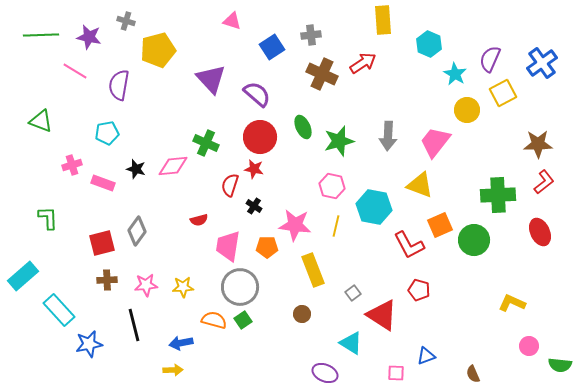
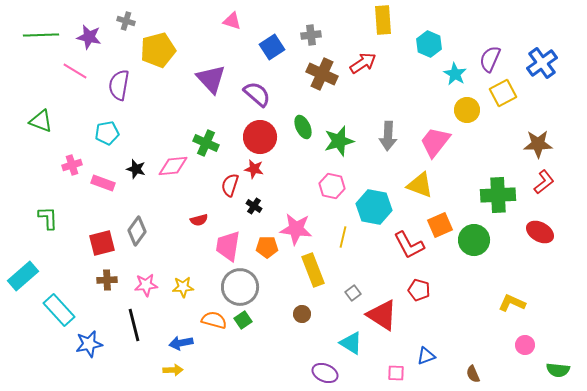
pink star at (295, 225): moved 1 px right, 4 px down
yellow line at (336, 226): moved 7 px right, 11 px down
red ellipse at (540, 232): rotated 36 degrees counterclockwise
pink circle at (529, 346): moved 4 px left, 1 px up
green semicircle at (560, 365): moved 2 px left, 5 px down
